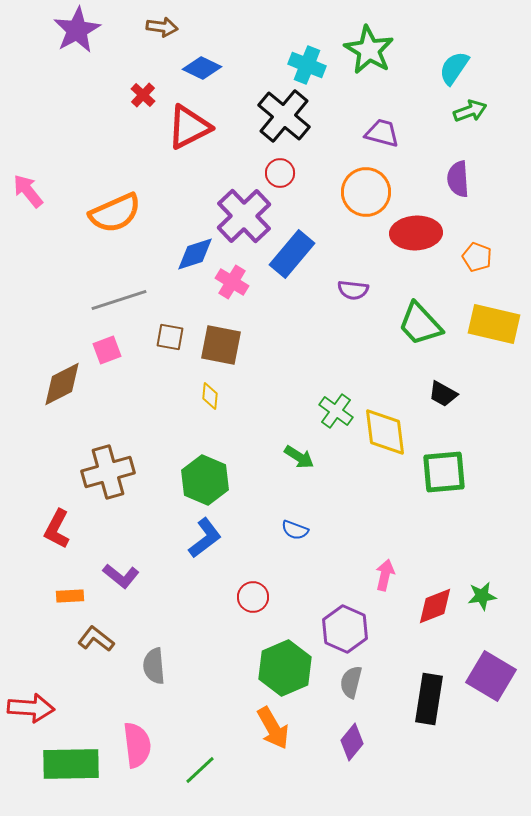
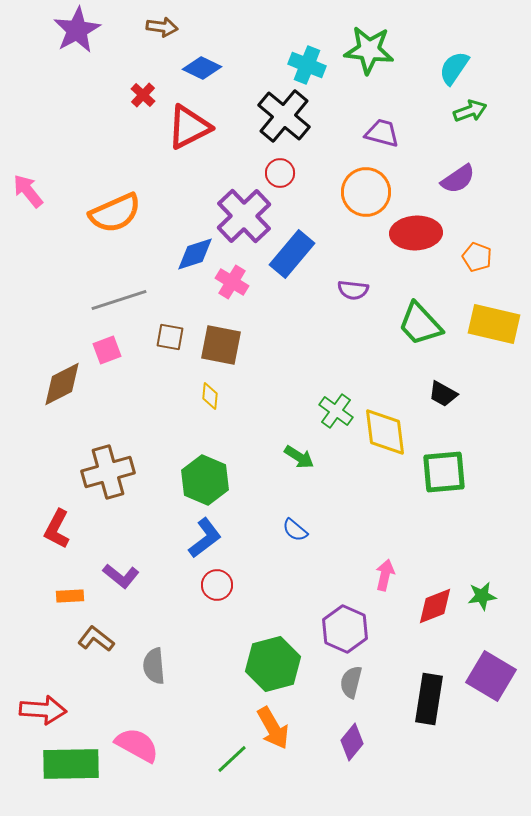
green star at (369, 50): rotated 24 degrees counterclockwise
purple semicircle at (458, 179): rotated 120 degrees counterclockwise
blue semicircle at (295, 530): rotated 20 degrees clockwise
red circle at (253, 597): moved 36 px left, 12 px up
green hexagon at (285, 668): moved 12 px left, 4 px up; rotated 8 degrees clockwise
red arrow at (31, 708): moved 12 px right, 2 px down
pink semicircle at (137, 745): rotated 54 degrees counterclockwise
green line at (200, 770): moved 32 px right, 11 px up
